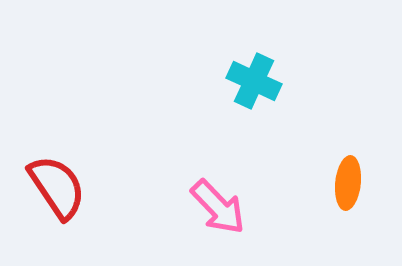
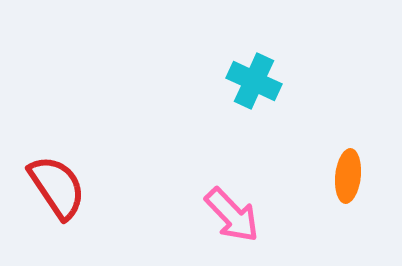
orange ellipse: moved 7 px up
pink arrow: moved 14 px right, 8 px down
